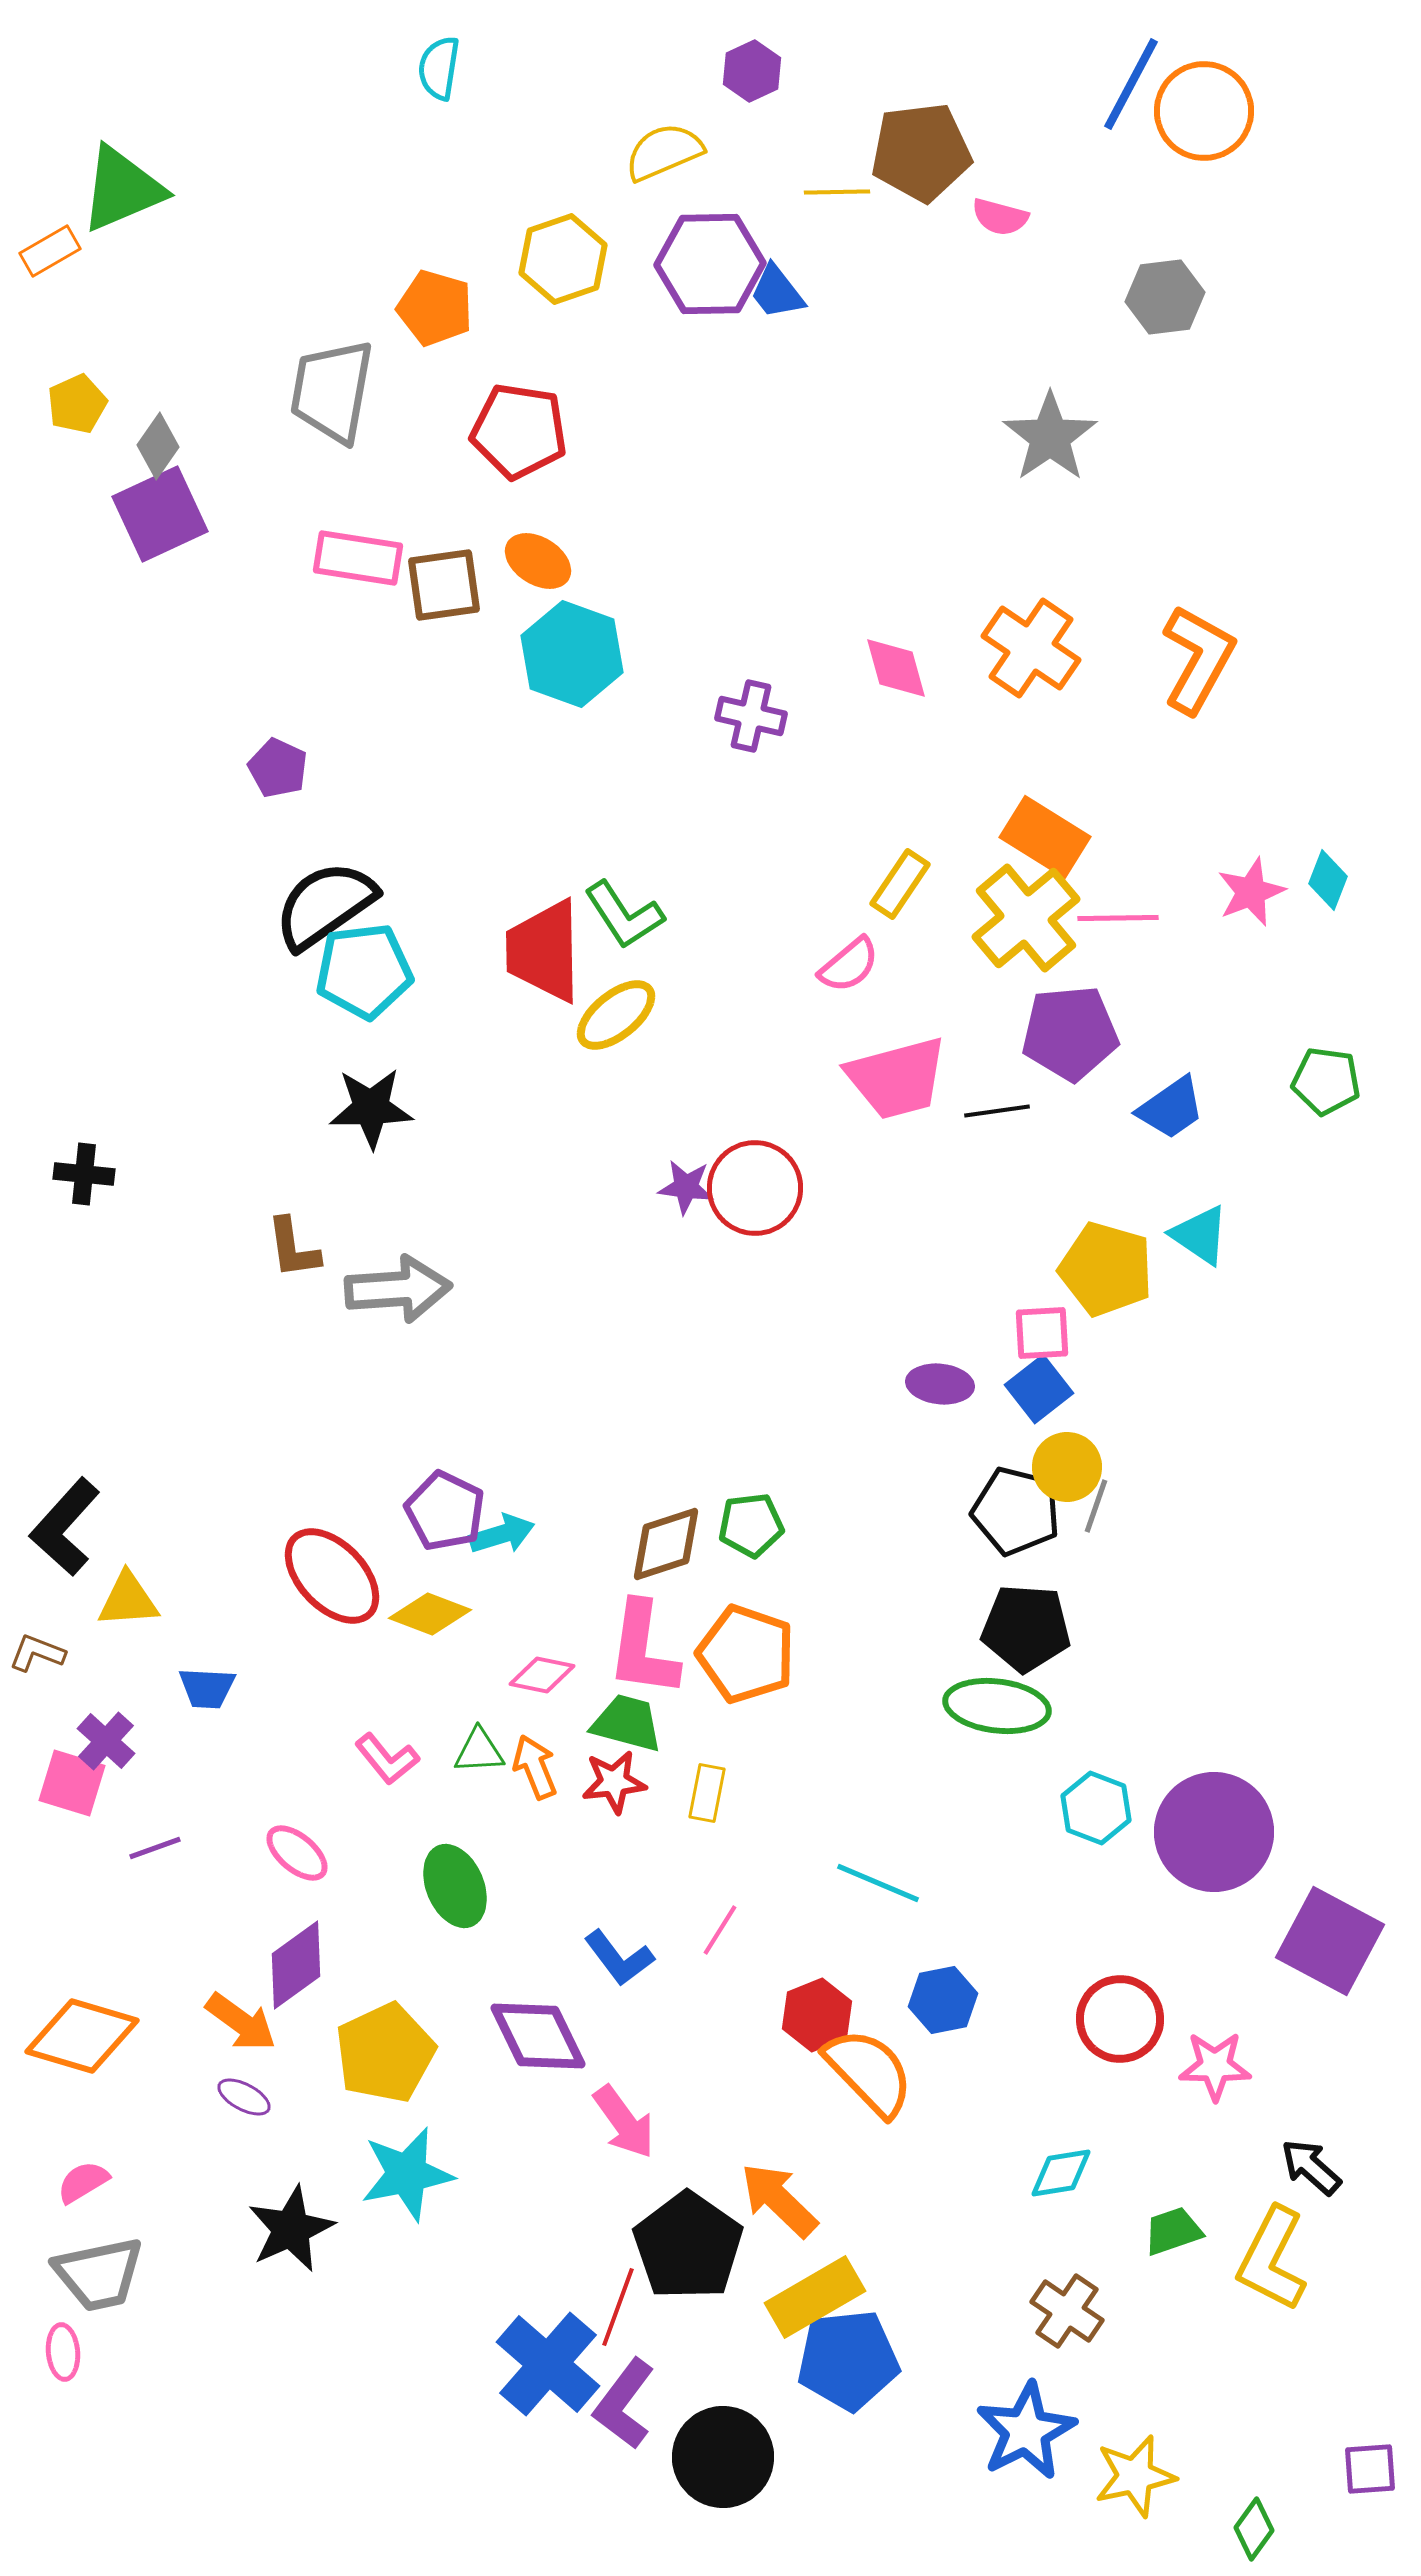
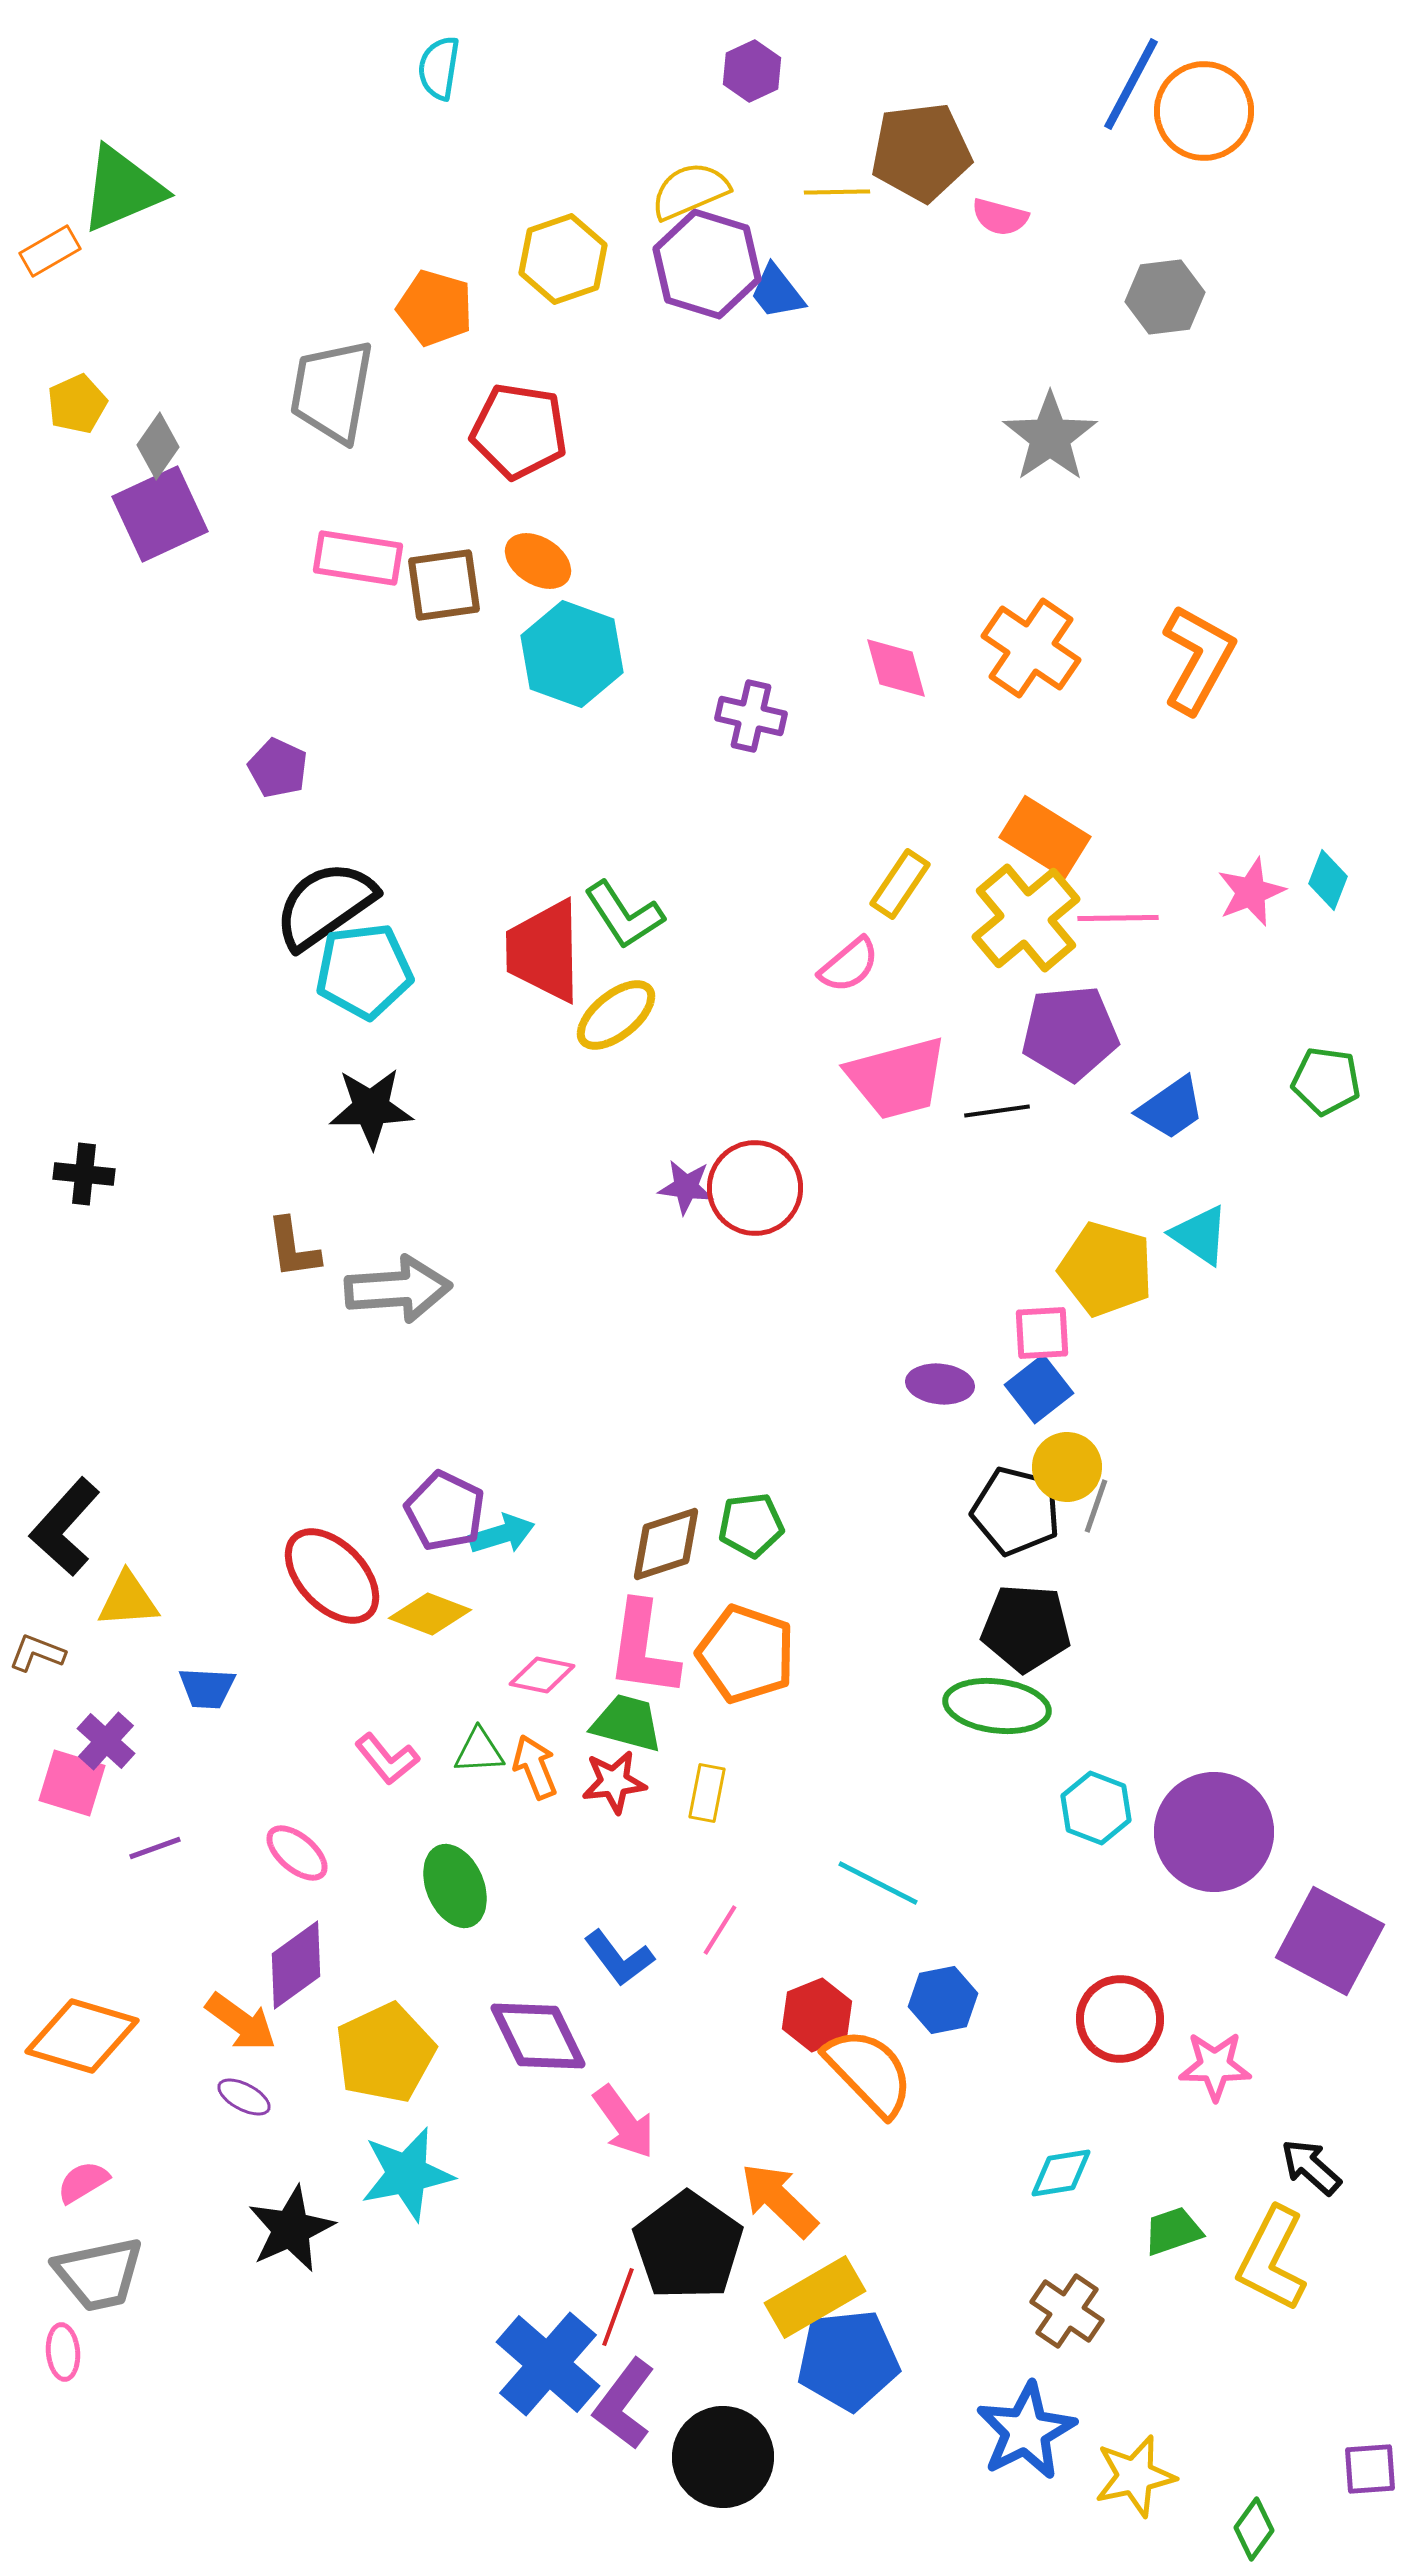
yellow semicircle at (664, 152): moved 26 px right, 39 px down
purple hexagon at (710, 264): moved 3 px left; rotated 18 degrees clockwise
cyan line at (878, 1883): rotated 4 degrees clockwise
